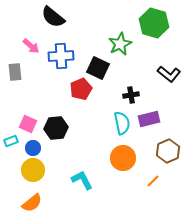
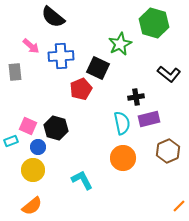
black cross: moved 5 px right, 2 px down
pink square: moved 2 px down
black hexagon: rotated 20 degrees clockwise
blue circle: moved 5 px right, 1 px up
orange line: moved 26 px right, 25 px down
orange semicircle: moved 3 px down
